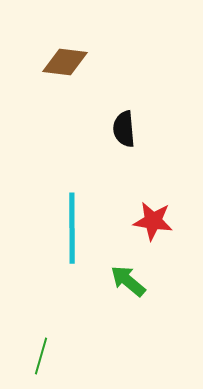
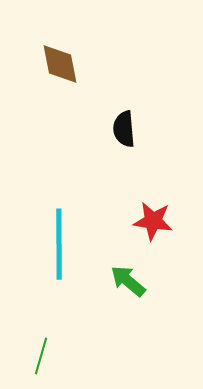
brown diamond: moved 5 px left, 2 px down; rotated 72 degrees clockwise
cyan line: moved 13 px left, 16 px down
